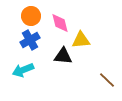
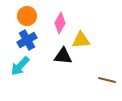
orange circle: moved 4 px left
pink diamond: rotated 45 degrees clockwise
blue cross: moved 3 px left
cyan arrow: moved 3 px left, 4 px up; rotated 25 degrees counterclockwise
brown line: rotated 30 degrees counterclockwise
